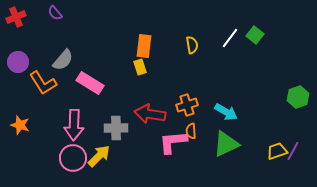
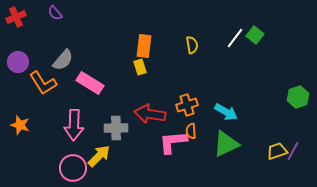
white line: moved 5 px right
pink circle: moved 10 px down
